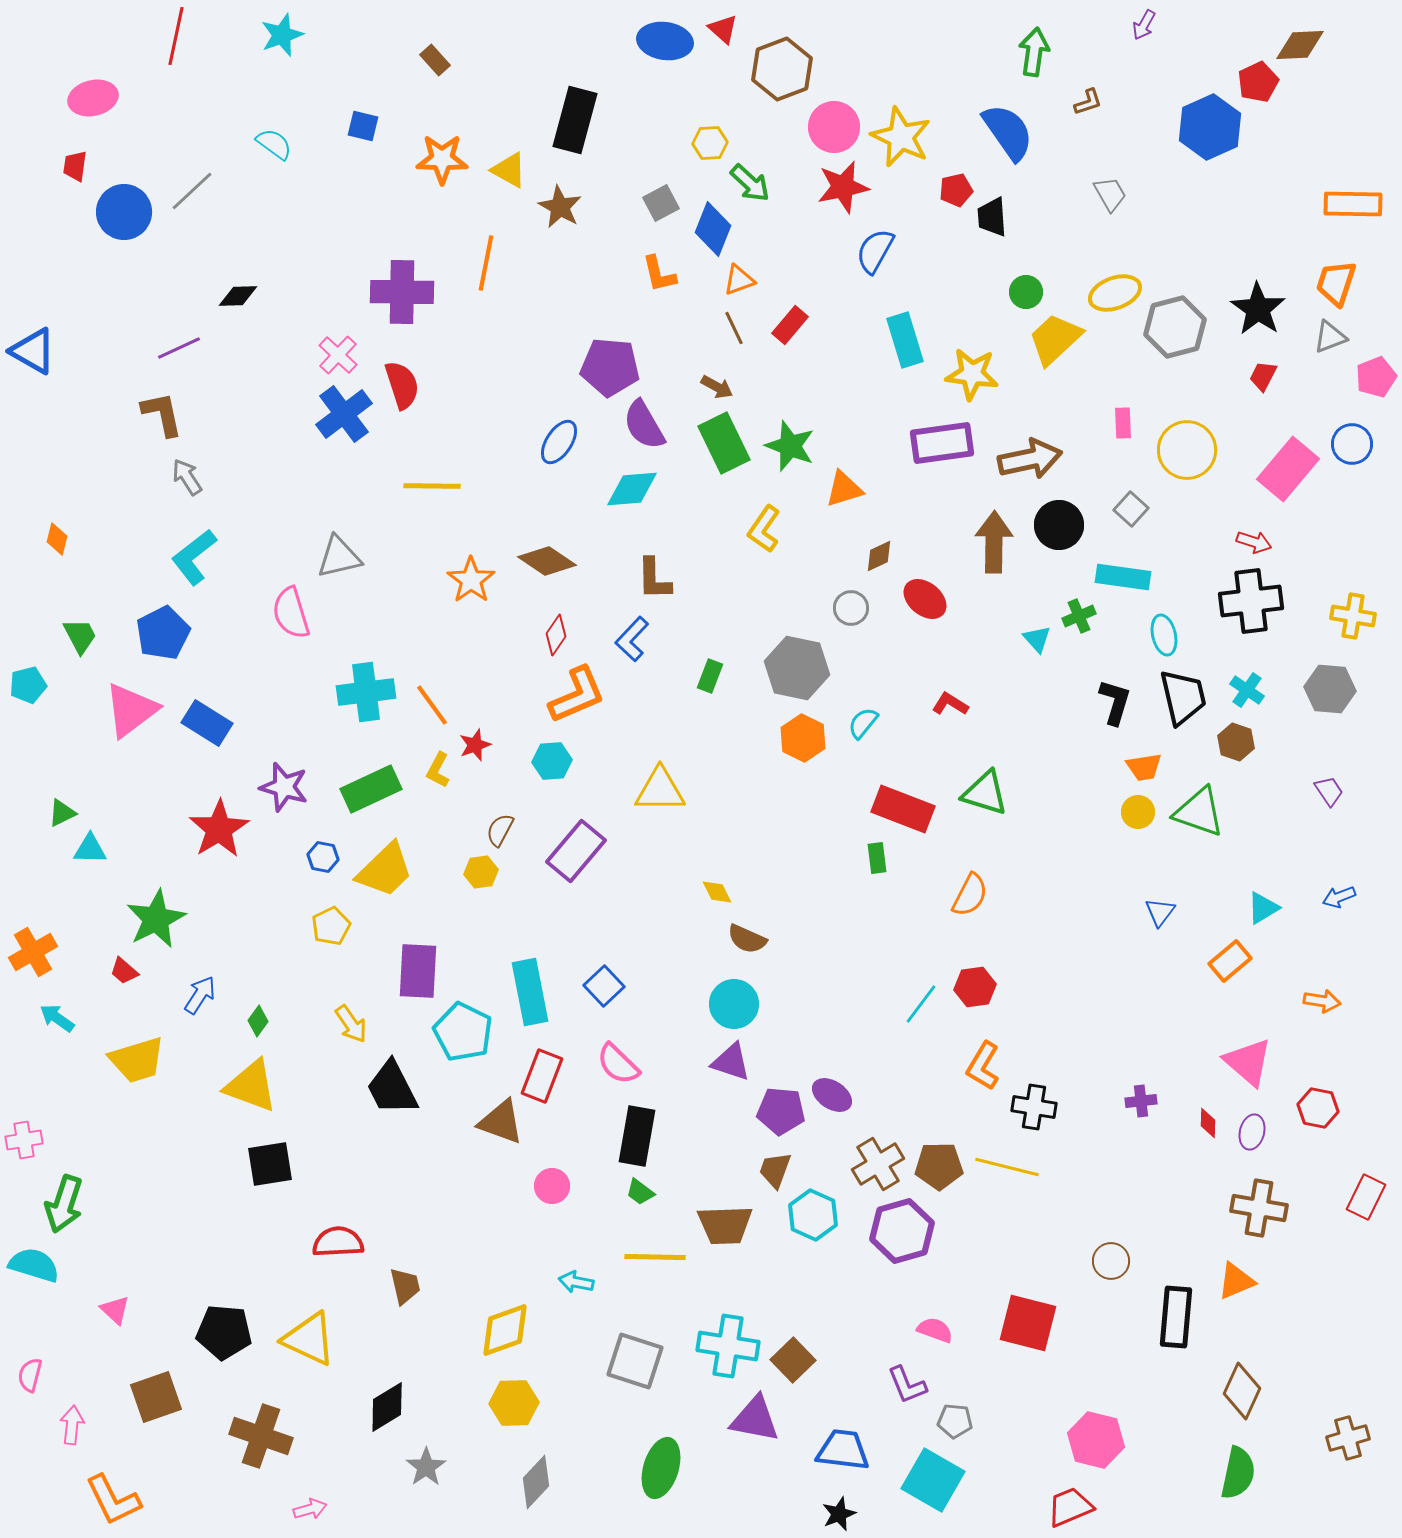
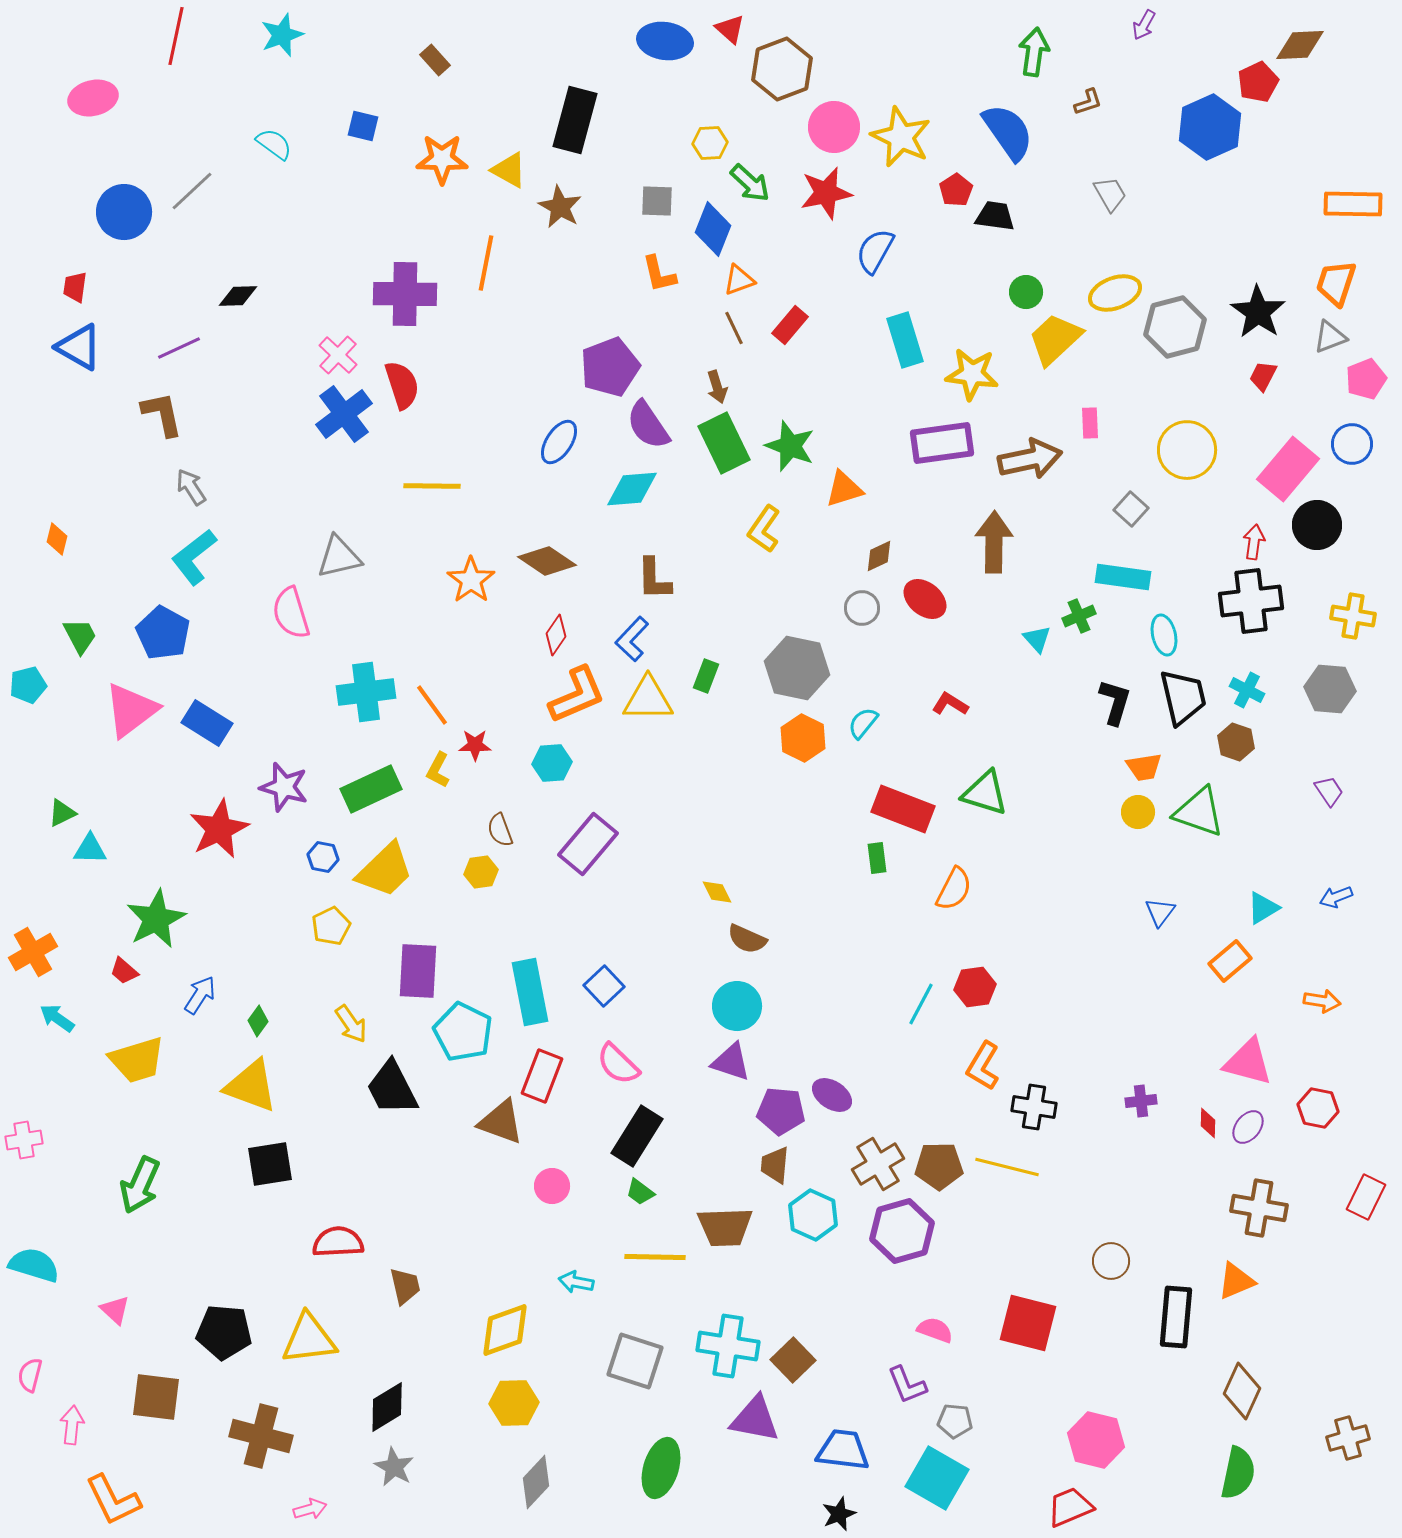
red triangle at (723, 29): moved 7 px right
red trapezoid at (75, 166): moved 121 px down
red star at (843, 187): moved 17 px left, 6 px down
red pentagon at (956, 190): rotated 20 degrees counterclockwise
gray square at (661, 203): moved 4 px left, 2 px up; rotated 30 degrees clockwise
black trapezoid at (992, 217): moved 3 px right, 1 px up; rotated 102 degrees clockwise
purple cross at (402, 292): moved 3 px right, 2 px down
black star at (1258, 309): moved 3 px down
blue triangle at (33, 351): moved 46 px right, 4 px up
purple pentagon at (610, 367): rotated 26 degrees counterclockwise
pink pentagon at (1376, 377): moved 10 px left, 2 px down
brown arrow at (717, 387): rotated 44 degrees clockwise
pink rectangle at (1123, 423): moved 33 px left
purple semicircle at (644, 425): moved 4 px right; rotated 4 degrees counterclockwise
gray arrow at (187, 477): moved 4 px right, 10 px down
black circle at (1059, 525): moved 258 px right
red arrow at (1254, 542): rotated 100 degrees counterclockwise
gray circle at (851, 608): moved 11 px right
blue pentagon at (163, 633): rotated 16 degrees counterclockwise
green rectangle at (710, 676): moved 4 px left
cyan cross at (1247, 690): rotated 8 degrees counterclockwise
red star at (475, 745): rotated 20 degrees clockwise
cyan hexagon at (552, 761): moved 2 px down
yellow triangle at (660, 790): moved 12 px left, 91 px up
red star at (219, 829): rotated 6 degrees clockwise
brown semicircle at (500, 830): rotated 48 degrees counterclockwise
purple rectangle at (576, 851): moved 12 px right, 7 px up
orange semicircle at (970, 895): moved 16 px left, 6 px up
blue arrow at (1339, 897): moved 3 px left
cyan circle at (734, 1004): moved 3 px right, 2 px down
cyan line at (921, 1004): rotated 9 degrees counterclockwise
pink triangle at (1248, 1062): rotated 26 degrees counterclockwise
purple ellipse at (1252, 1132): moved 4 px left, 5 px up; rotated 24 degrees clockwise
black rectangle at (637, 1136): rotated 22 degrees clockwise
brown trapezoid at (775, 1170): moved 5 px up; rotated 15 degrees counterclockwise
green arrow at (64, 1204): moved 76 px right, 19 px up; rotated 6 degrees clockwise
brown trapezoid at (725, 1225): moved 2 px down
yellow triangle at (309, 1339): rotated 32 degrees counterclockwise
brown square at (156, 1397): rotated 26 degrees clockwise
brown cross at (261, 1436): rotated 4 degrees counterclockwise
gray star at (426, 1467): moved 32 px left; rotated 9 degrees counterclockwise
cyan square at (933, 1480): moved 4 px right, 2 px up
